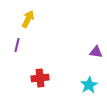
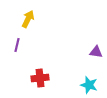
cyan star: rotated 24 degrees counterclockwise
